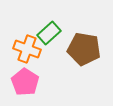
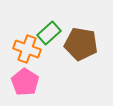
brown pentagon: moved 3 px left, 5 px up
